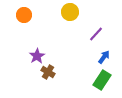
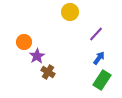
orange circle: moved 27 px down
blue arrow: moved 5 px left, 1 px down
